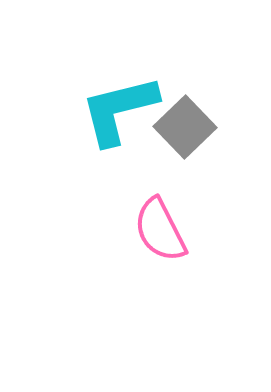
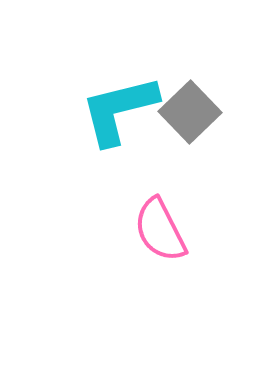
gray square: moved 5 px right, 15 px up
